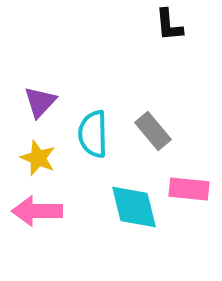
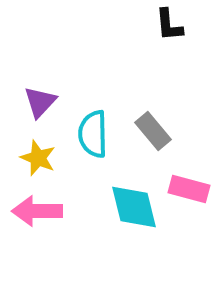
pink rectangle: rotated 9 degrees clockwise
